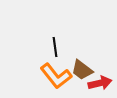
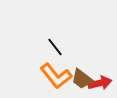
black line: rotated 30 degrees counterclockwise
brown trapezoid: moved 9 px down
